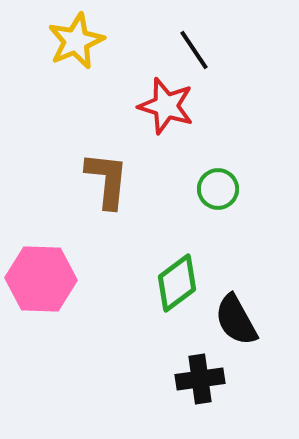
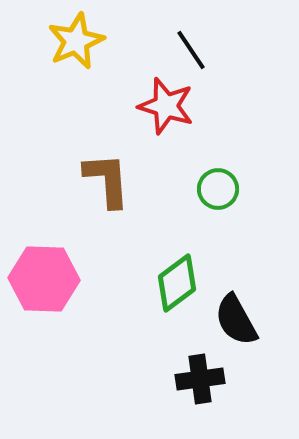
black line: moved 3 px left
brown L-shape: rotated 10 degrees counterclockwise
pink hexagon: moved 3 px right
